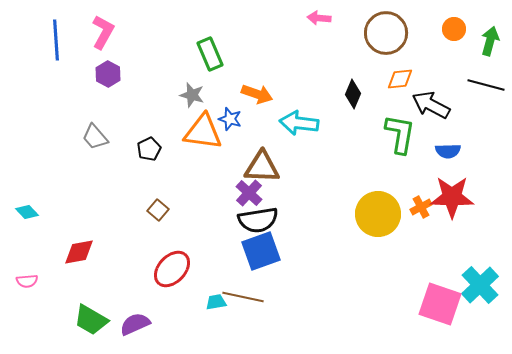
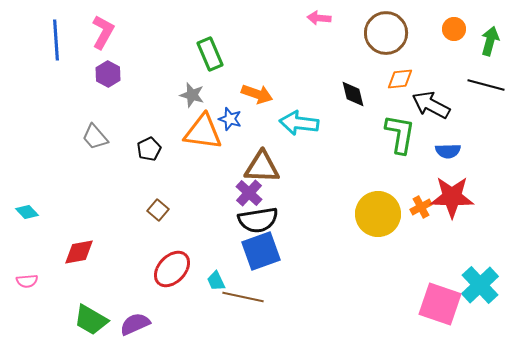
black diamond: rotated 36 degrees counterclockwise
cyan trapezoid: moved 21 px up; rotated 105 degrees counterclockwise
